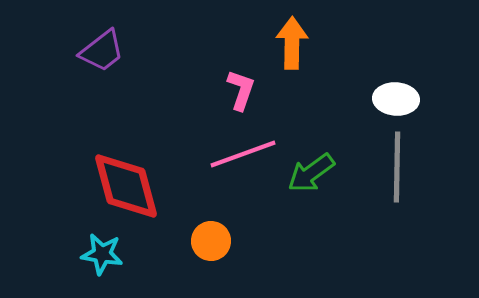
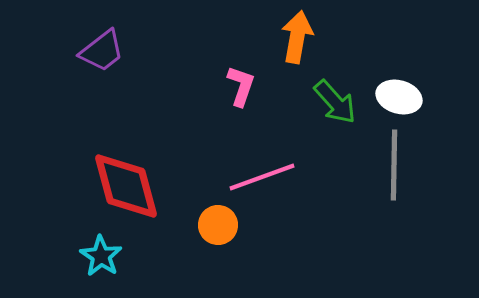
orange arrow: moved 5 px right, 6 px up; rotated 9 degrees clockwise
pink L-shape: moved 4 px up
white ellipse: moved 3 px right, 2 px up; rotated 12 degrees clockwise
pink line: moved 19 px right, 23 px down
gray line: moved 3 px left, 2 px up
green arrow: moved 24 px right, 71 px up; rotated 96 degrees counterclockwise
orange circle: moved 7 px right, 16 px up
cyan star: moved 1 px left, 2 px down; rotated 24 degrees clockwise
